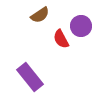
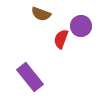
brown semicircle: moved 1 px right, 1 px up; rotated 54 degrees clockwise
red semicircle: rotated 48 degrees clockwise
